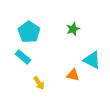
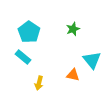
cyan triangle: rotated 24 degrees clockwise
yellow arrow: rotated 48 degrees clockwise
